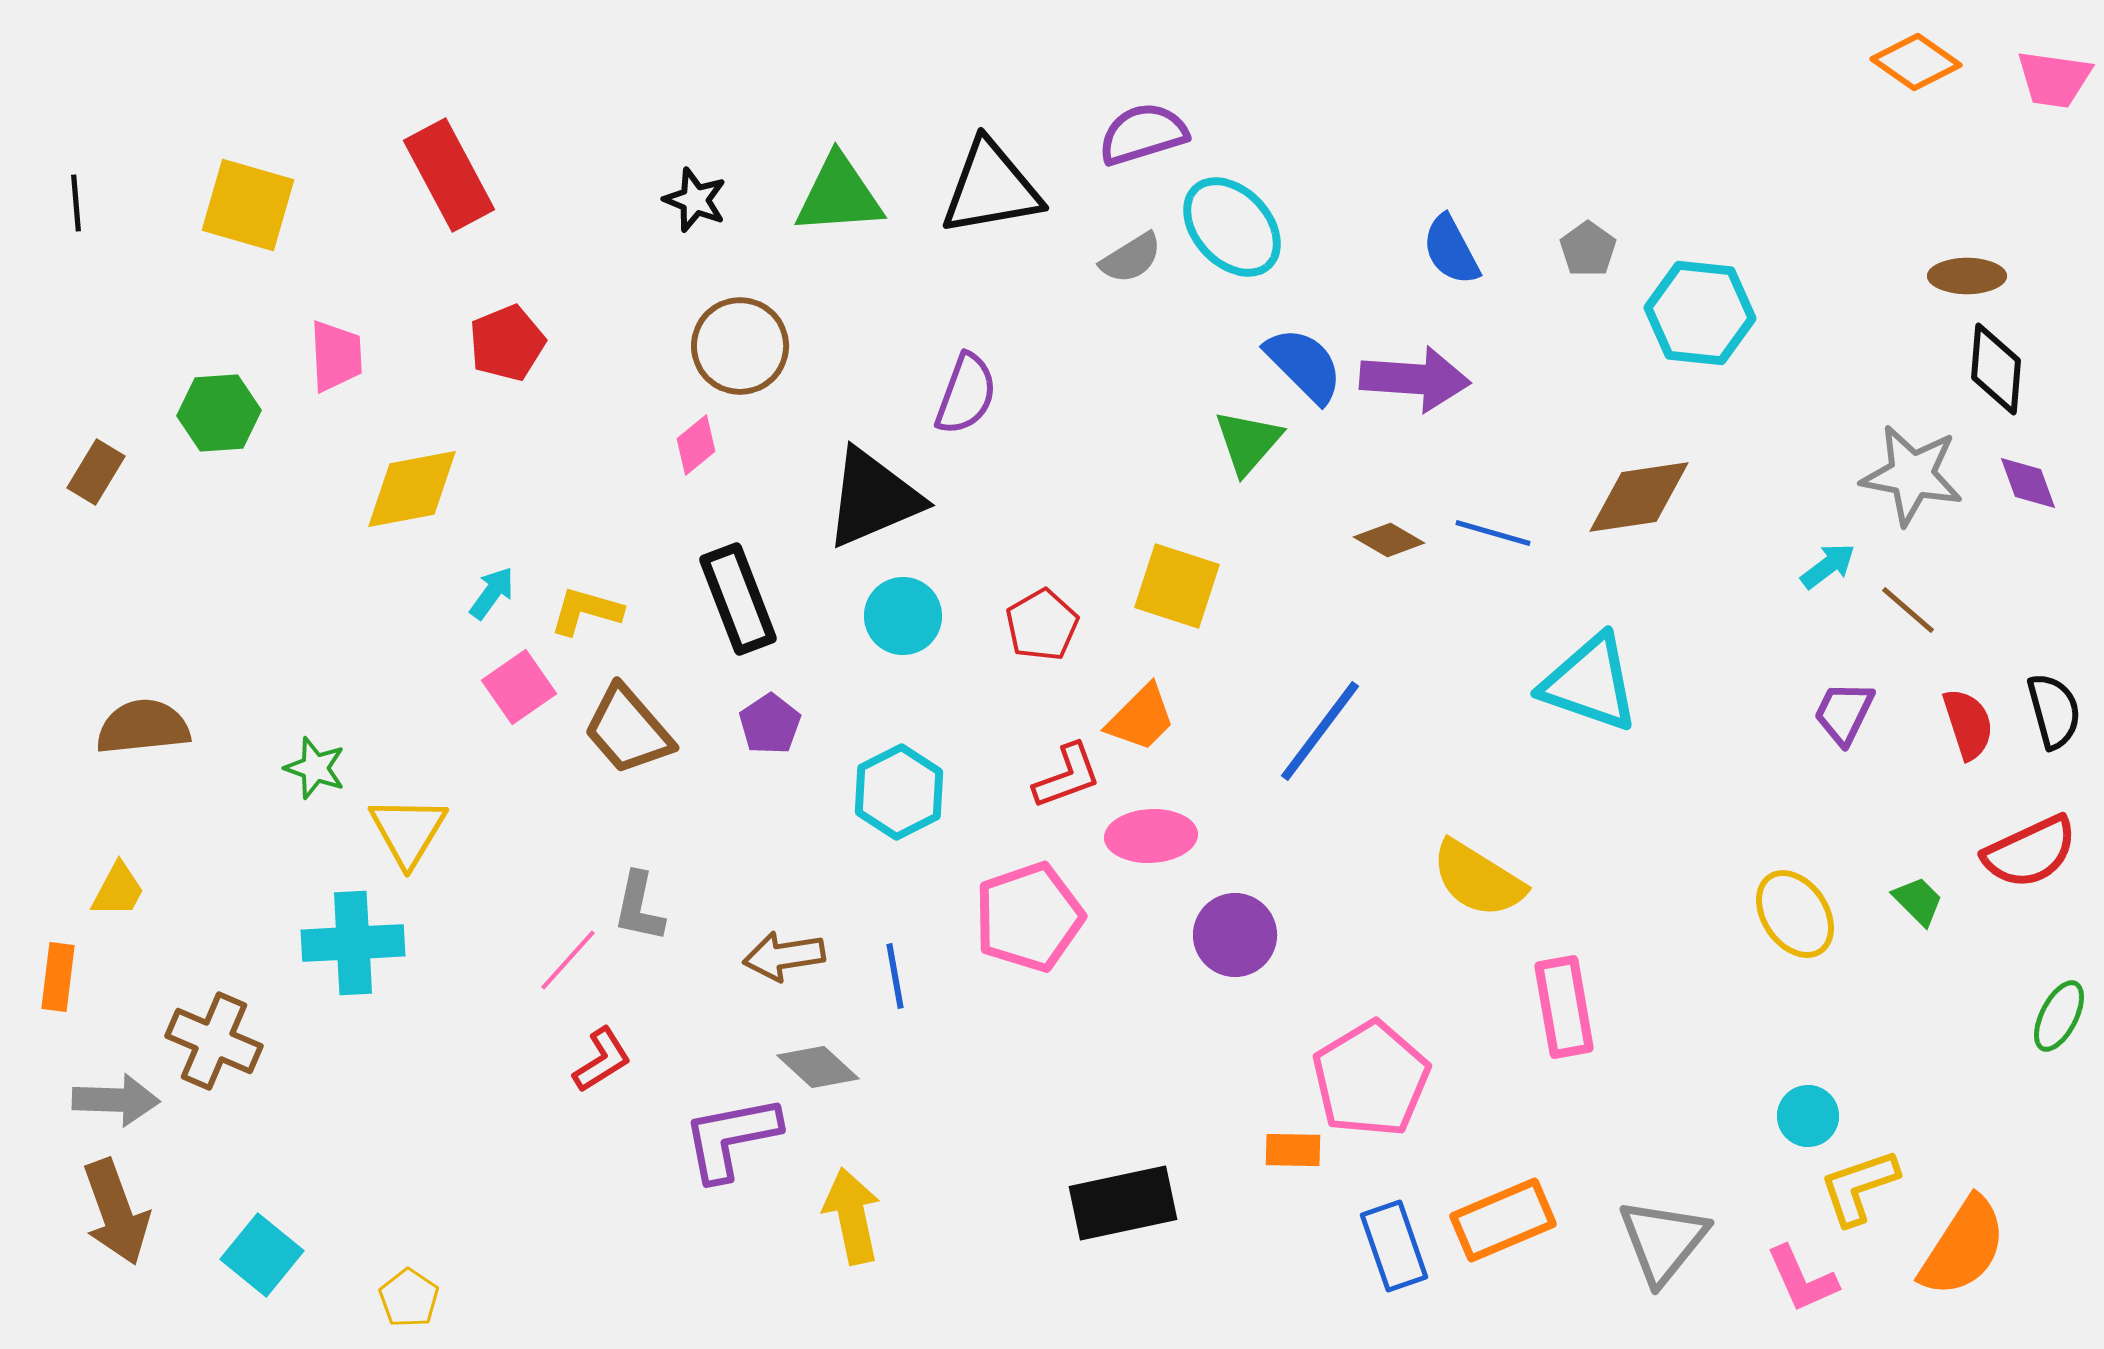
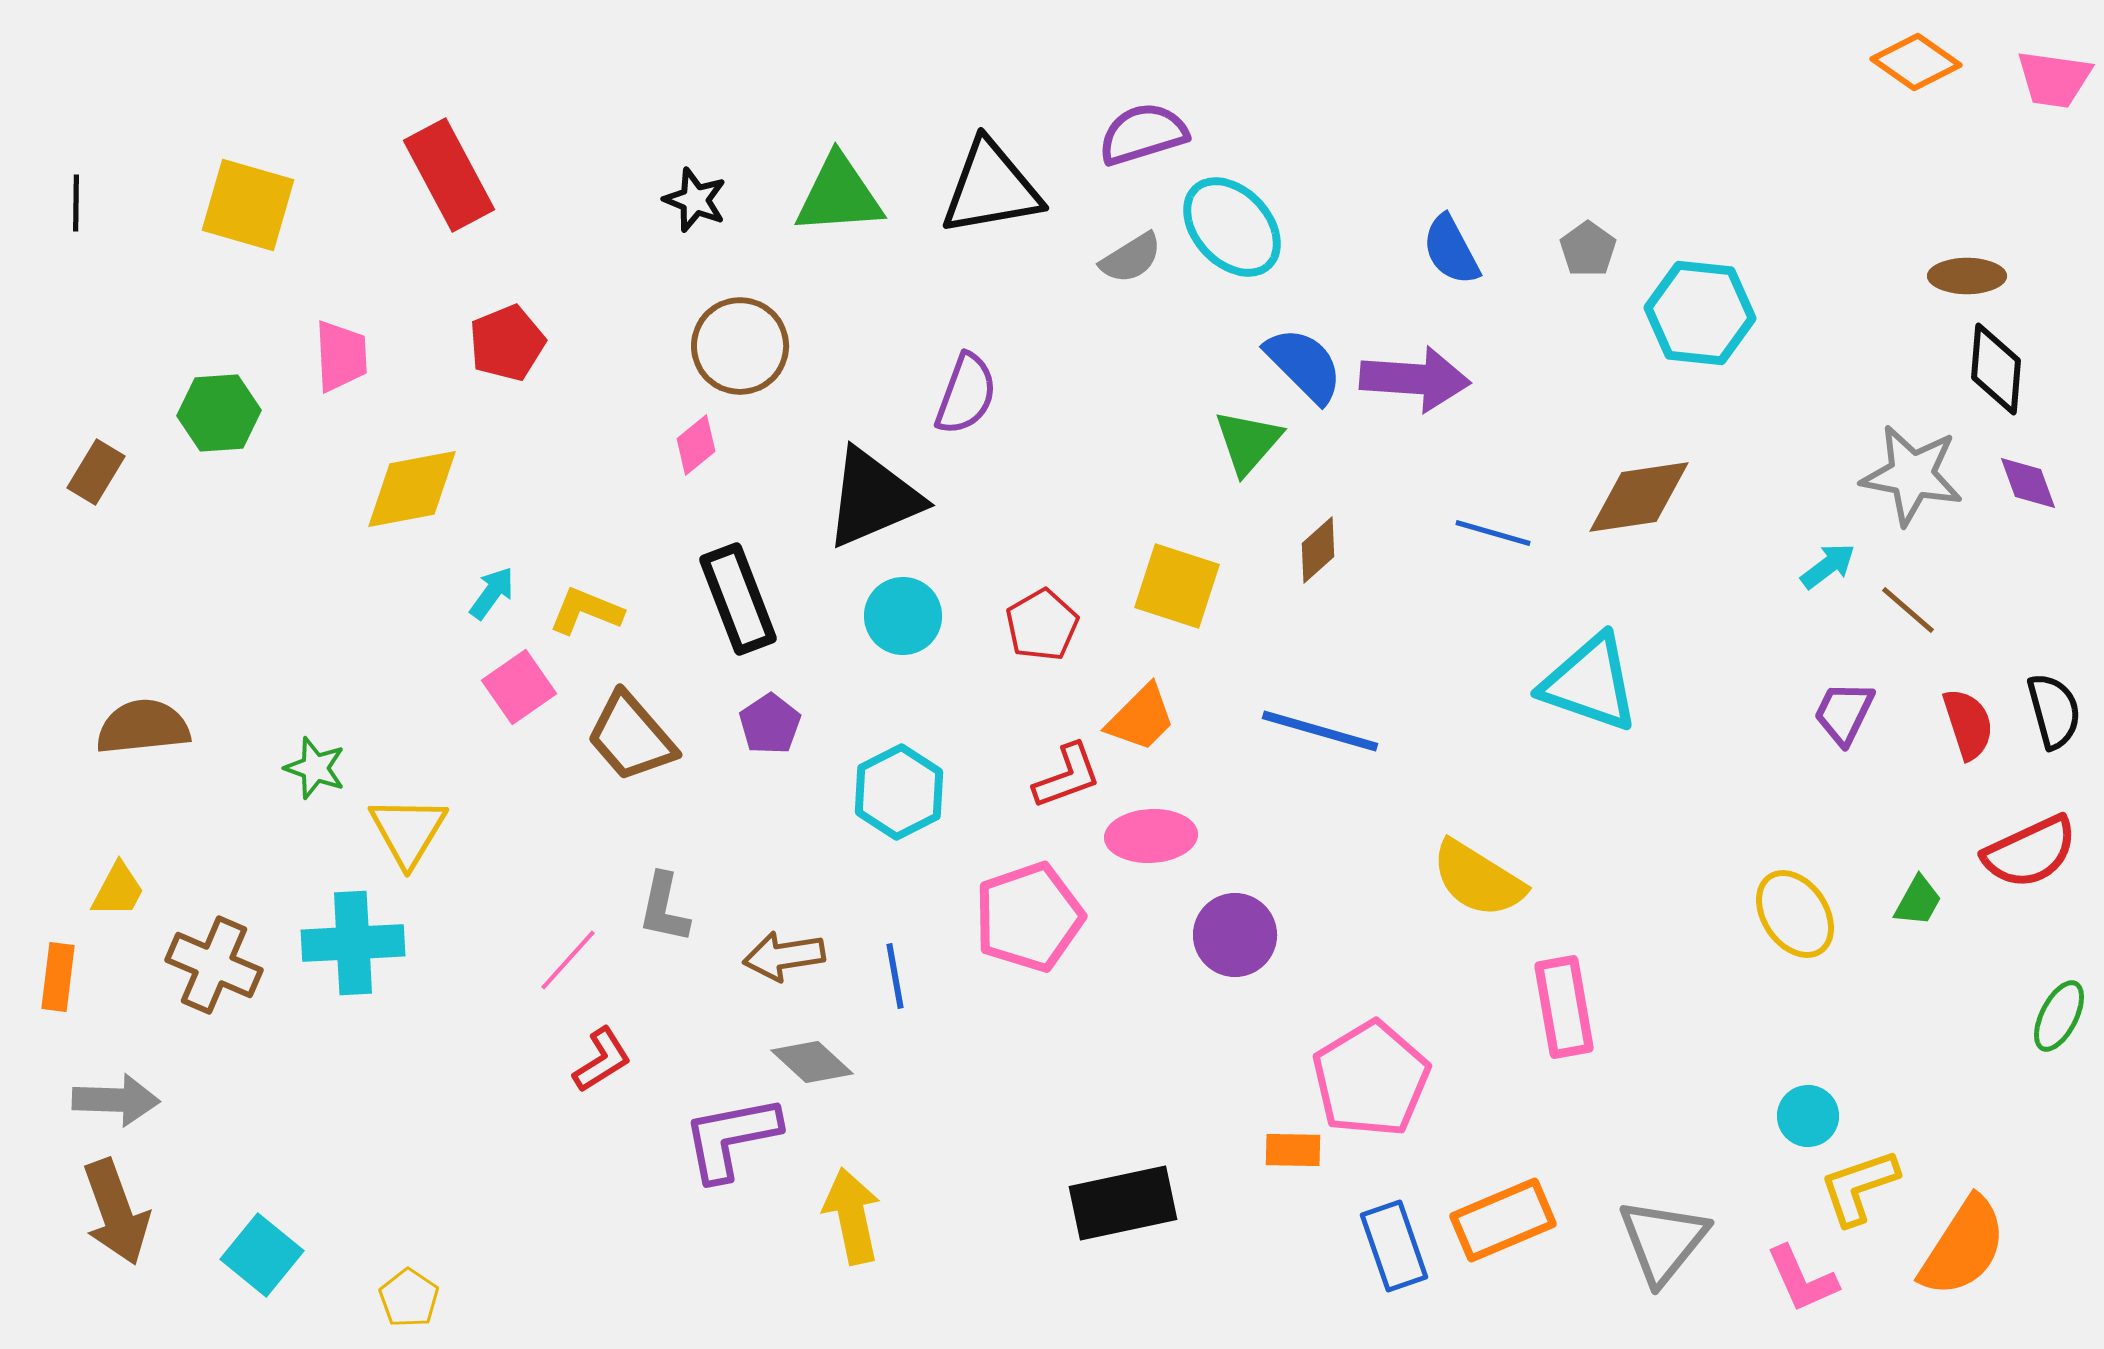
black line at (76, 203): rotated 6 degrees clockwise
pink trapezoid at (336, 356): moved 5 px right
brown diamond at (1389, 540): moved 71 px left, 10 px down; rotated 72 degrees counterclockwise
yellow L-shape at (586, 611): rotated 6 degrees clockwise
brown trapezoid at (628, 730): moved 3 px right, 7 px down
blue line at (1320, 731): rotated 69 degrees clockwise
green trapezoid at (1918, 901): rotated 74 degrees clockwise
gray L-shape at (639, 907): moved 25 px right, 1 px down
brown cross at (214, 1041): moved 76 px up
gray diamond at (818, 1067): moved 6 px left, 5 px up
